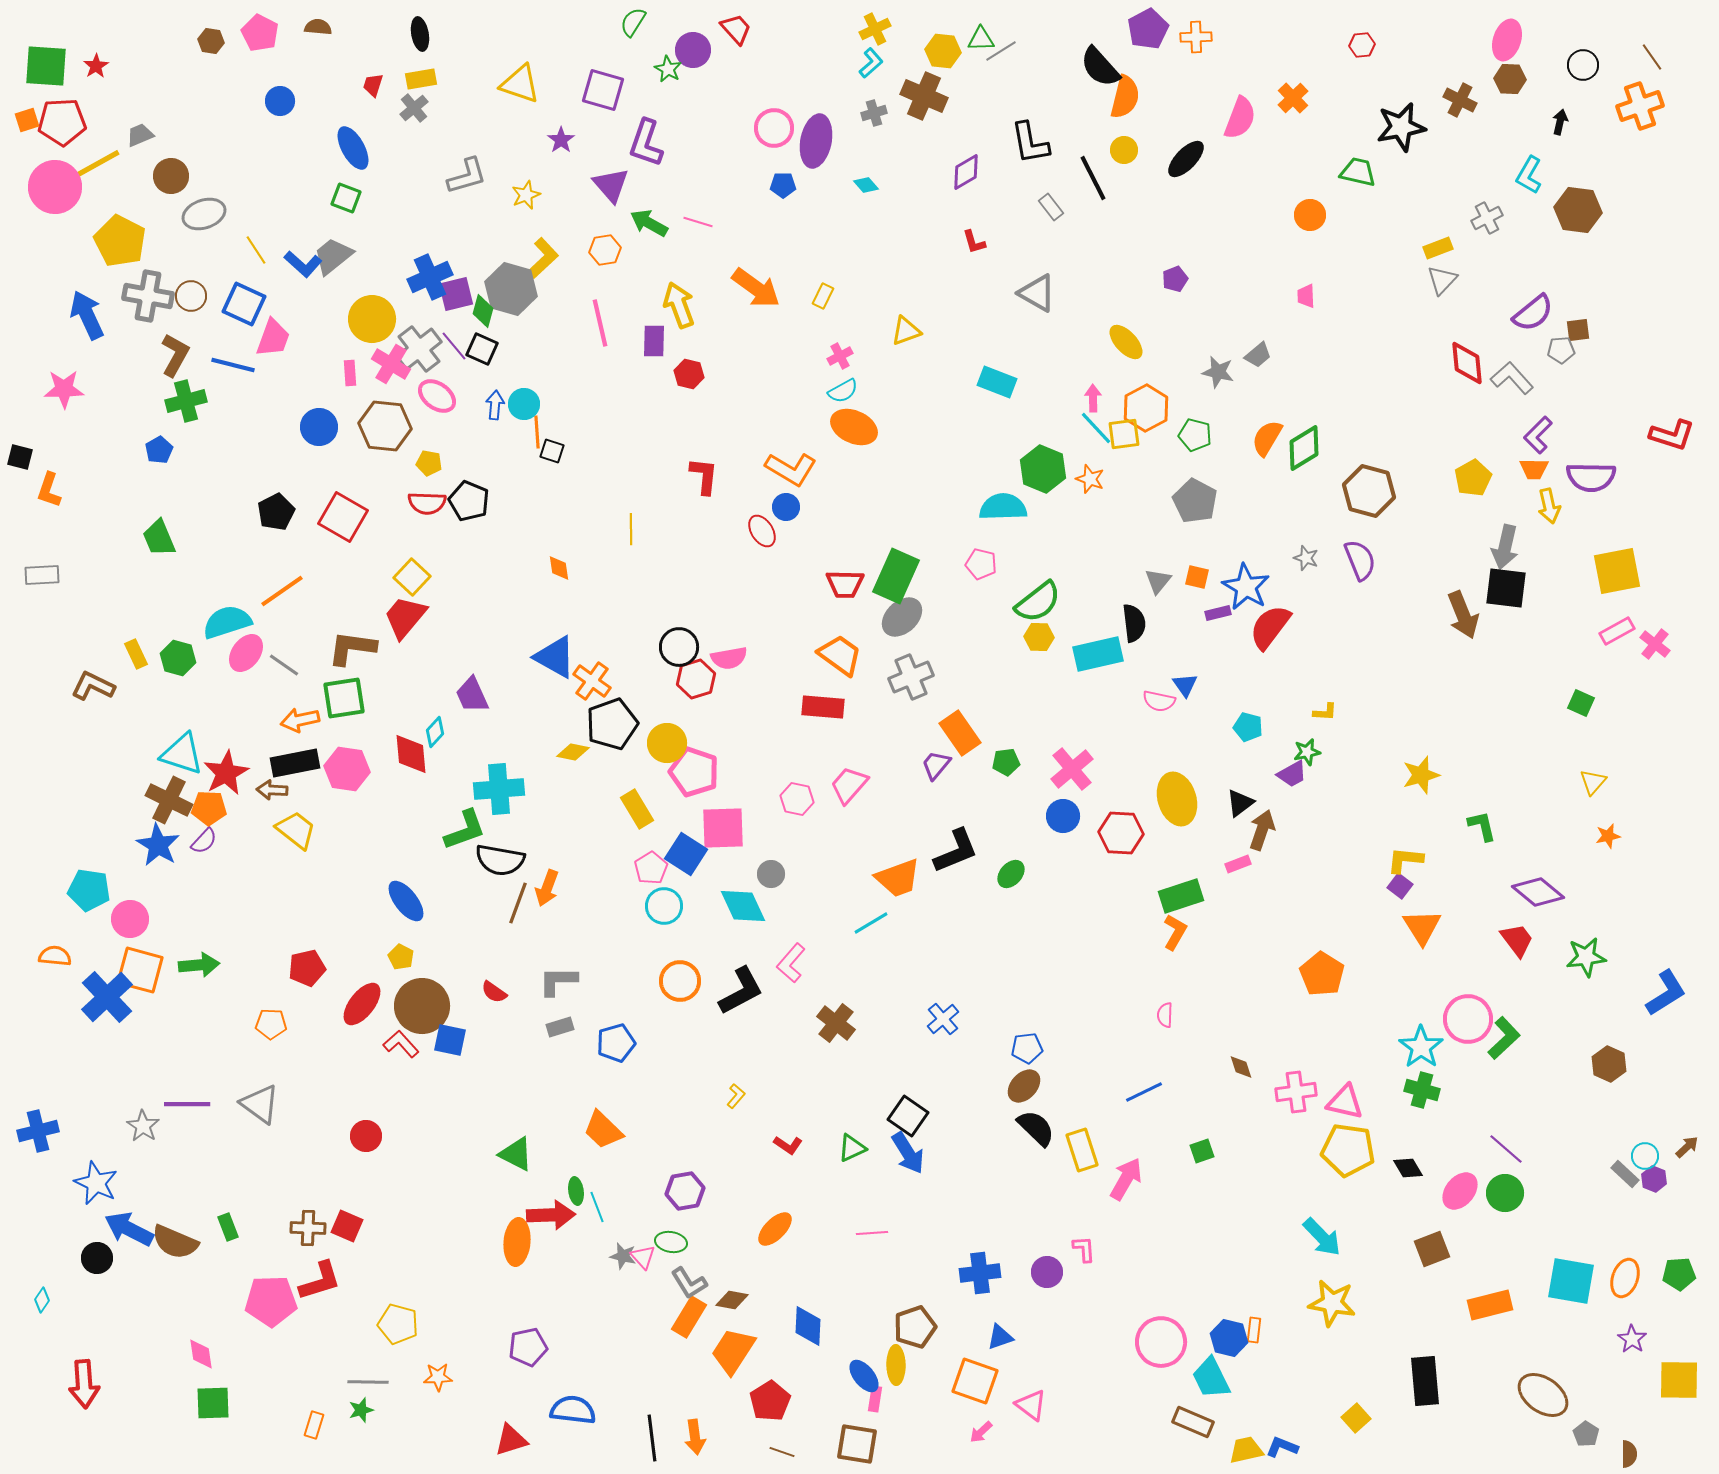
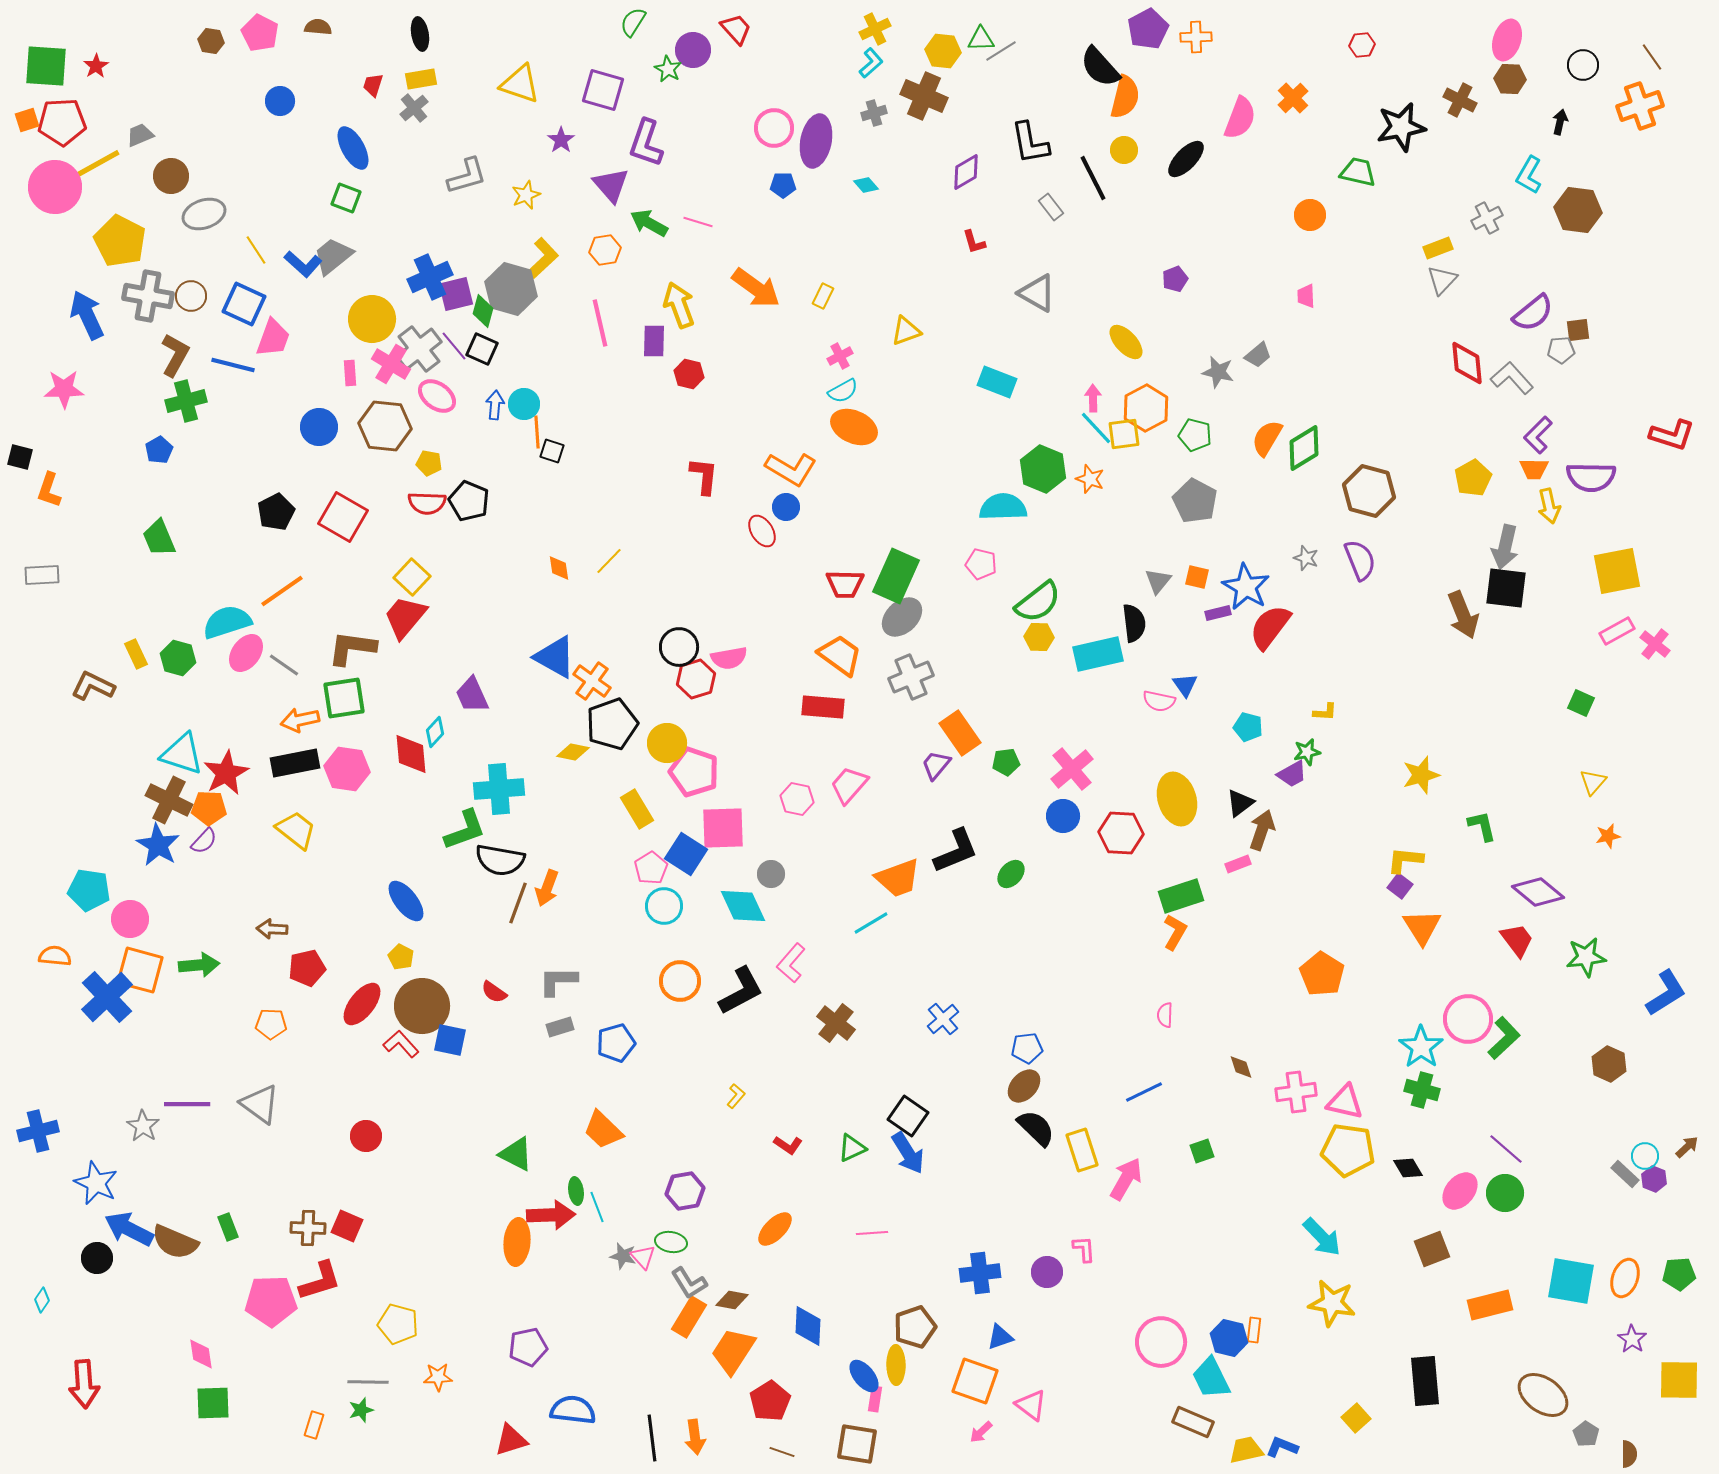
yellow line at (631, 529): moved 22 px left, 32 px down; rotated 44 degrees clockwise
brown arrow at (272, 790): moved 139 px down
